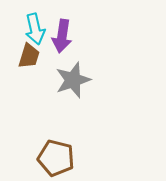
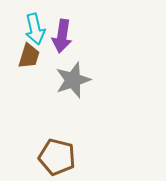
brown pentagon: moved 1 px right, 1 px up
